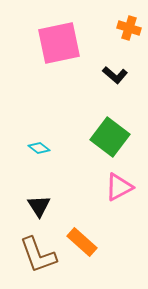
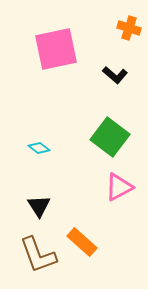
pink square: moved 3 px left, 6 px down
